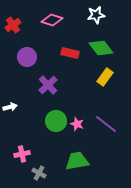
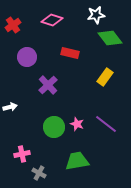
green diamond: moved 9 px right, 10 px up
green circle: moved 2 px left, 6 px down
